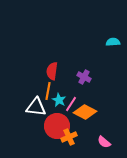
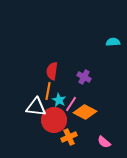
red circle: moved 3 px left, 6 px up
